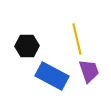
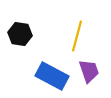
yellow line: moved 3 px up; rotated 28 degrees clockwise
black hexagon: moved 7 px left, 12 px up; rotated 10 degrees clockwise
